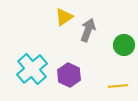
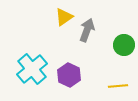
gray arrow: moved 1 px left
